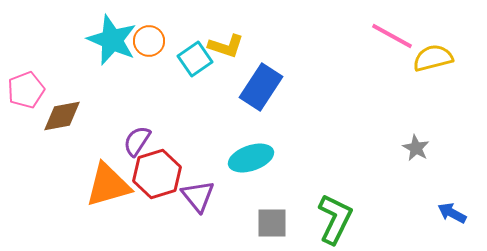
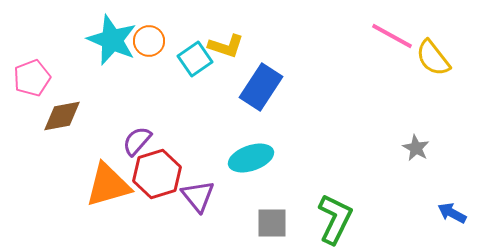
yellow semicircle: rotated 114 degrees counterclockwise
pink pentagon: moved 6 px right, 12 px up
purple semicircle: rotated 8 degrees clockwise
